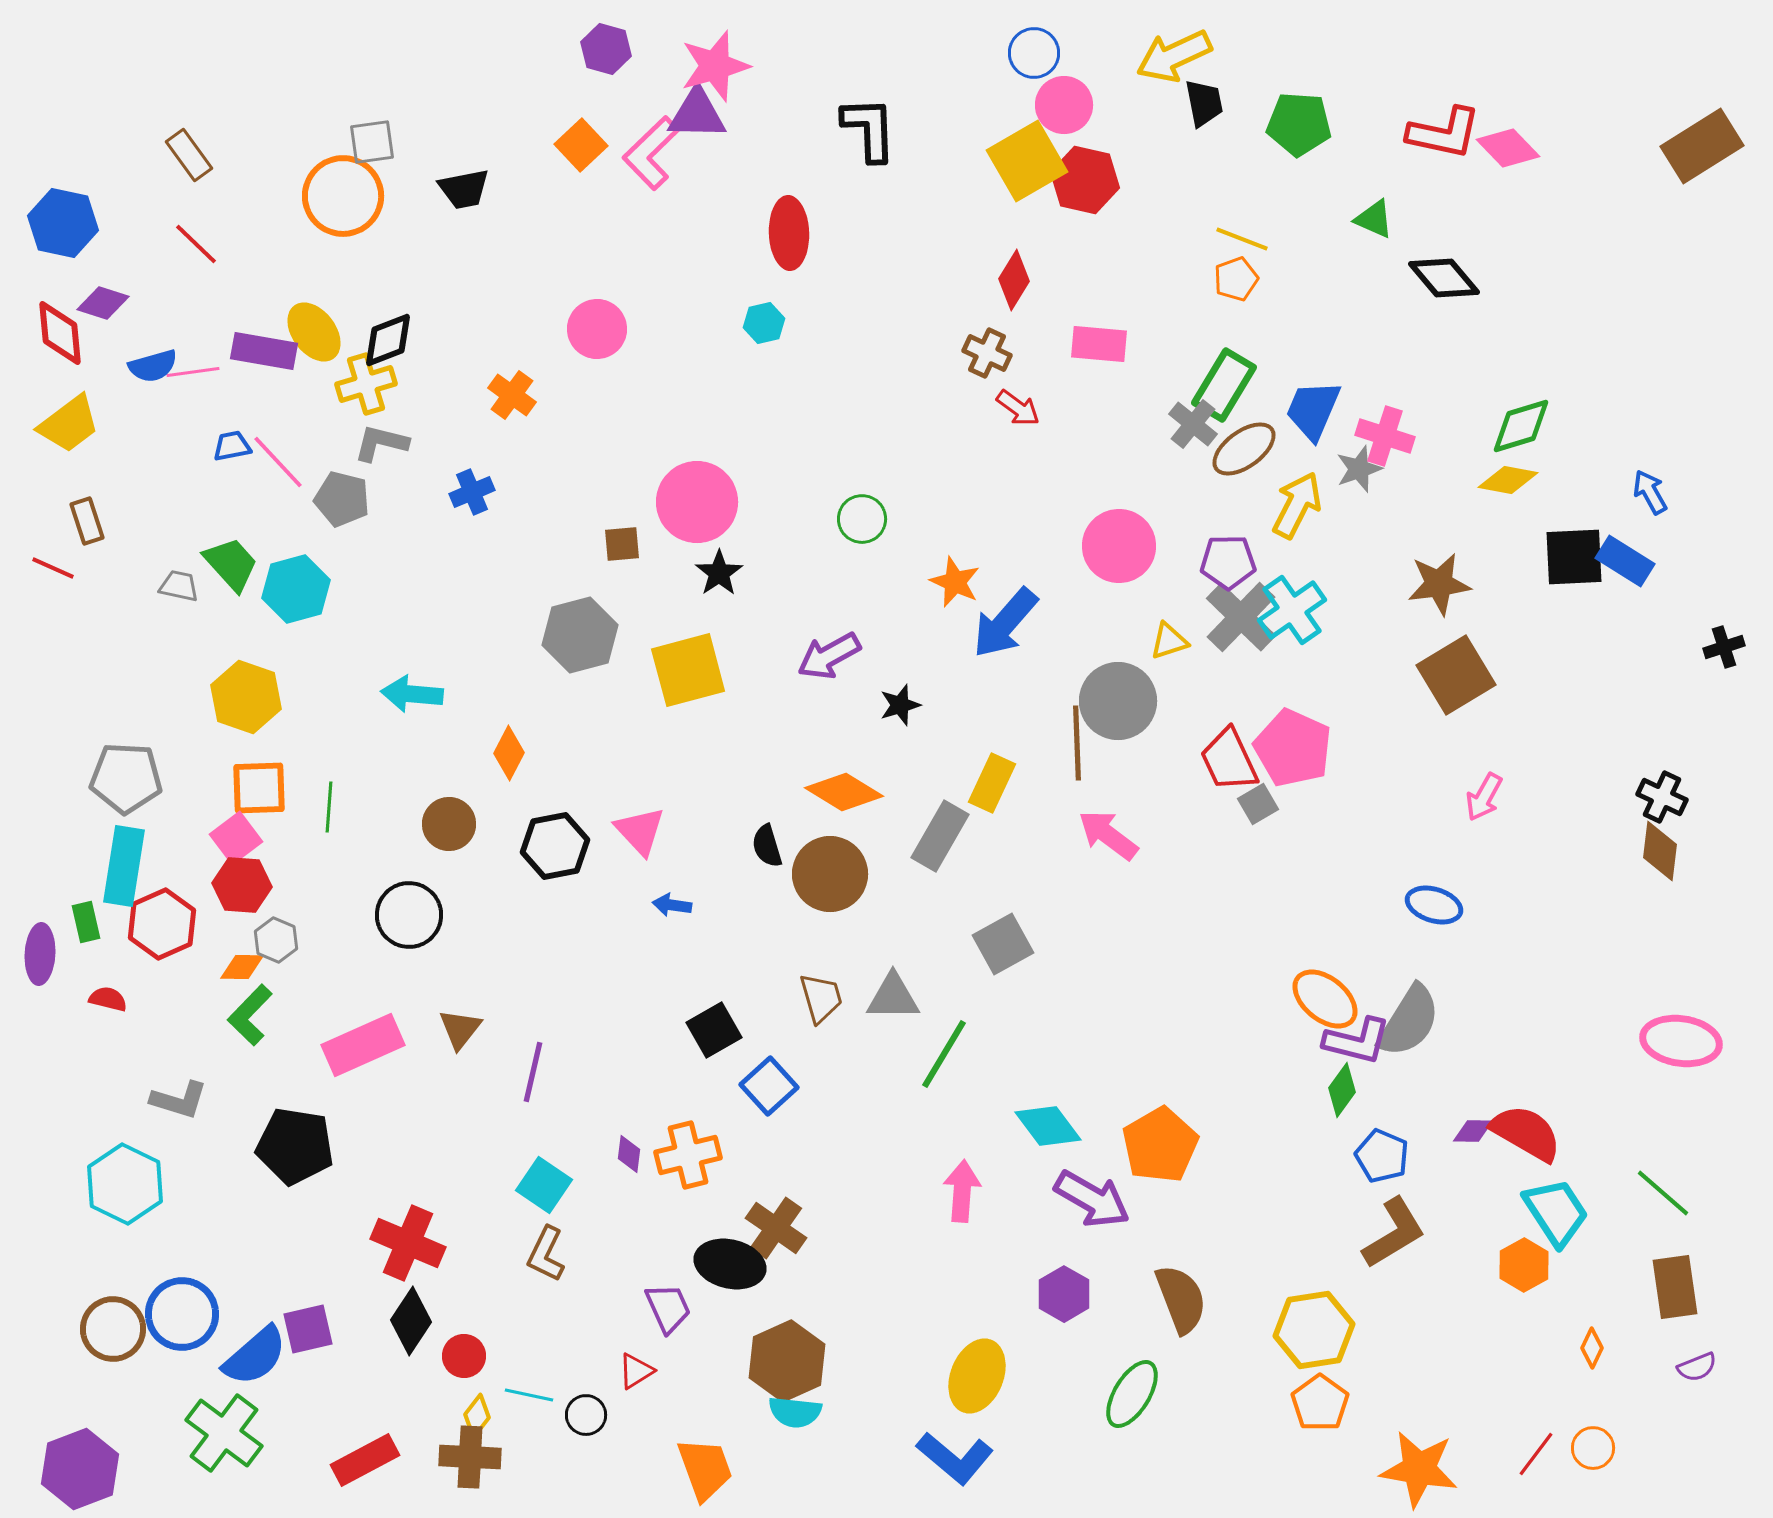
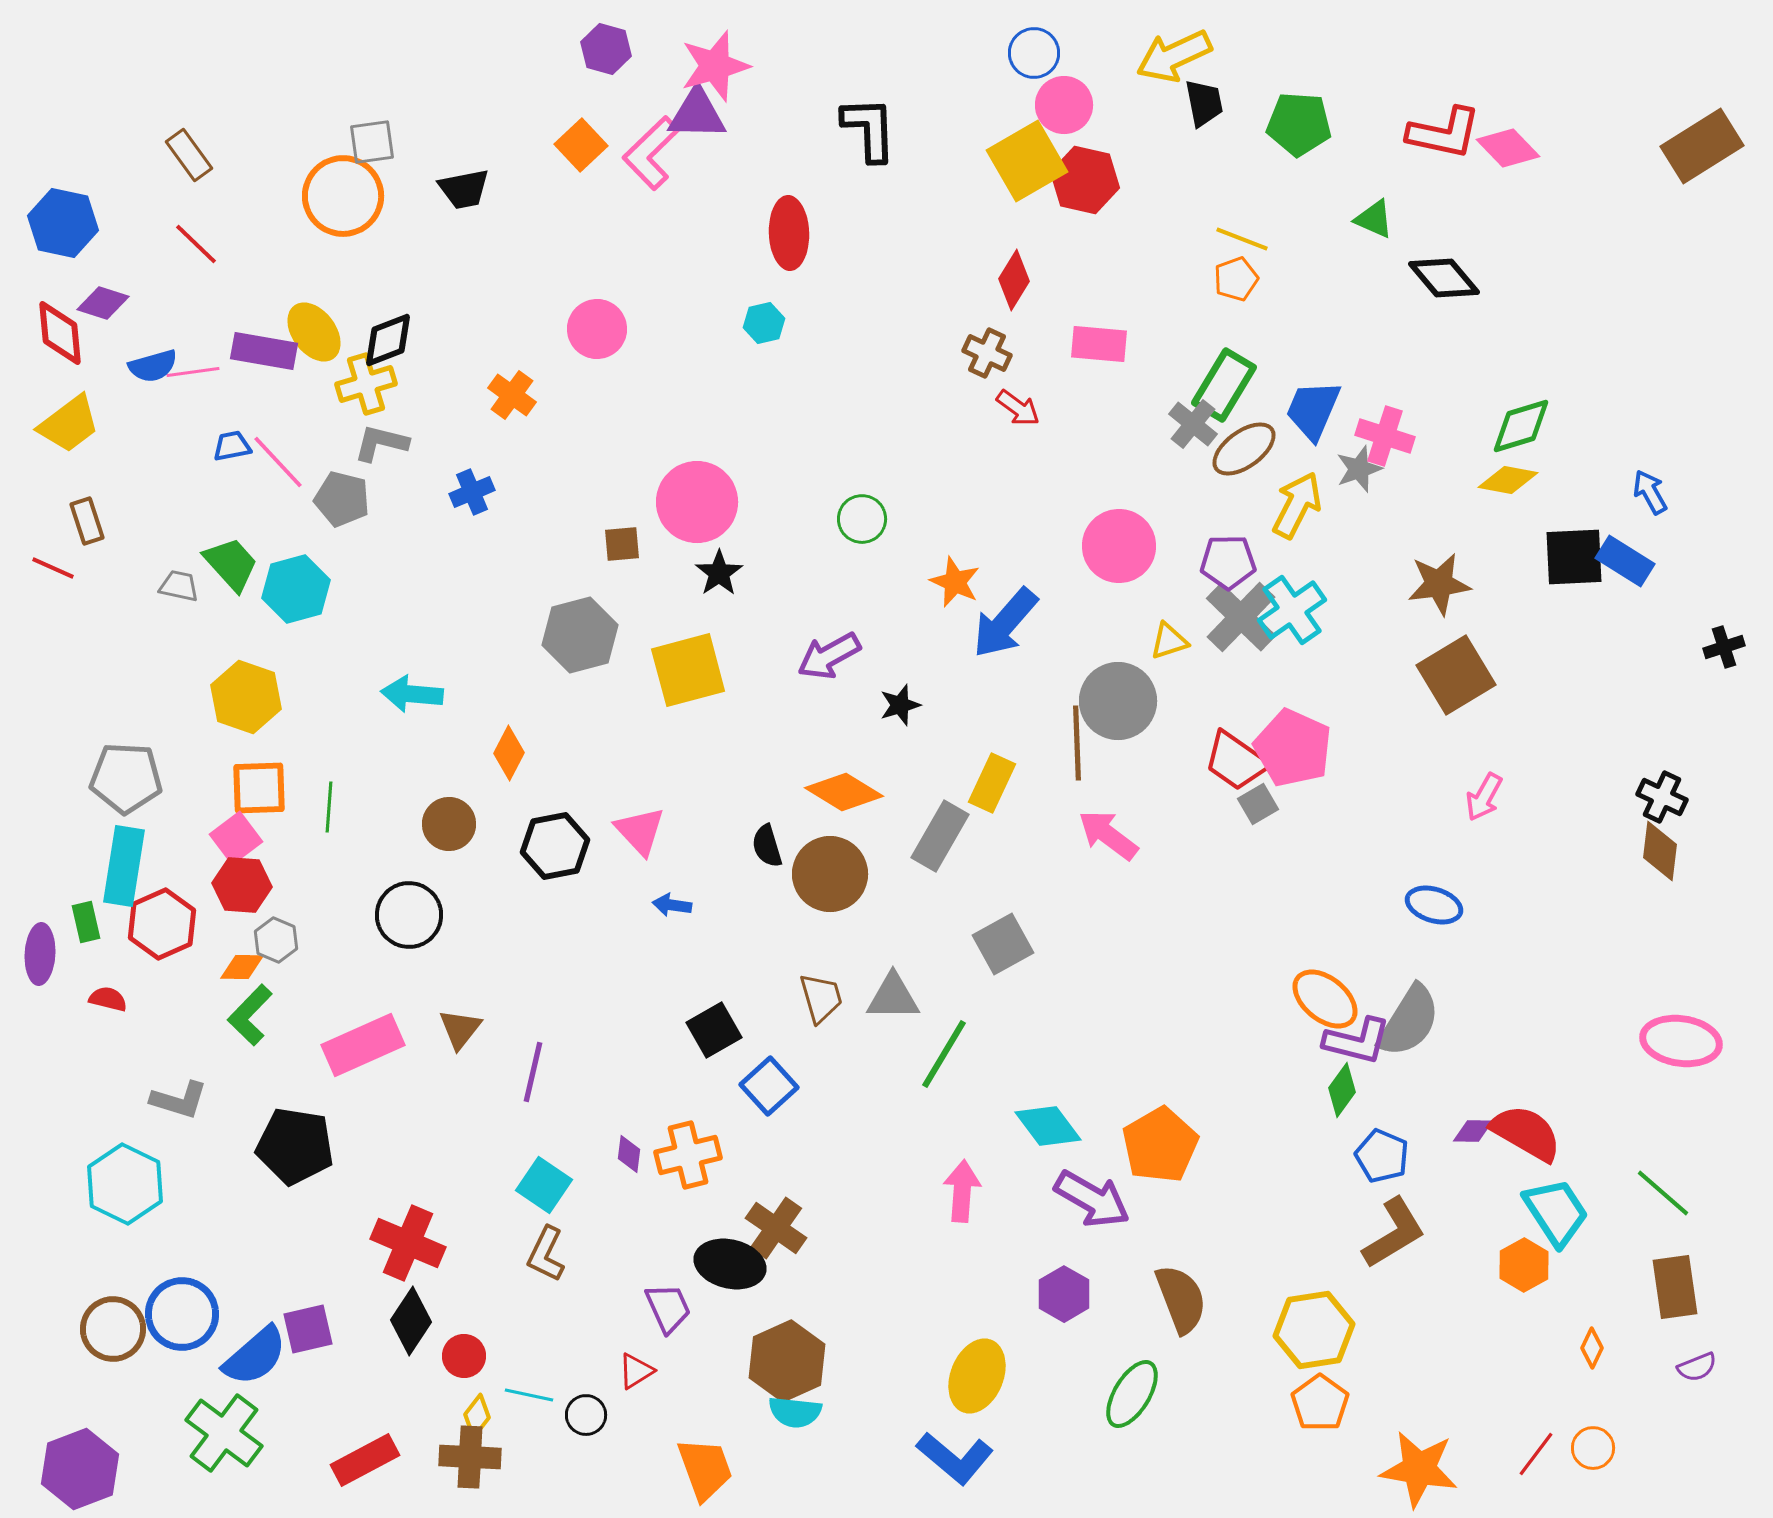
red trapezoid at (1229, 760): moved 7 px right, 1 px down; rotated 30 degrees counterclockwise
